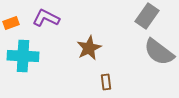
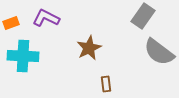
gray rectangle: moved 4 px left
brown rectangle: moved 2 px down
